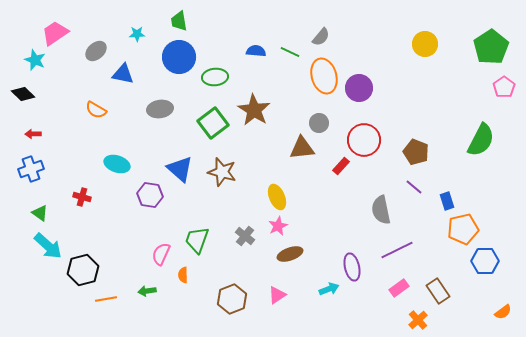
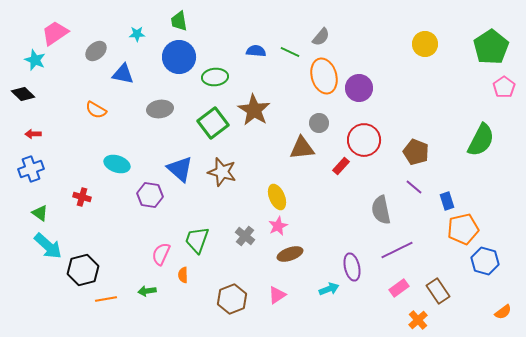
blue hexagon at (485, 261): rotated 16 degrees clockwise
